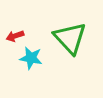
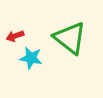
green triangle: rotated 9 degrees counterclockwise
